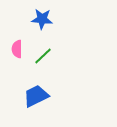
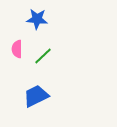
blue star: moved 5 px left
